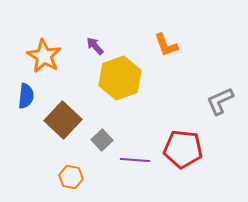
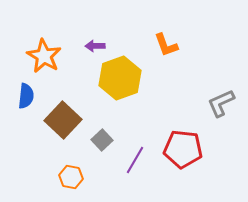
purple arrow: rotated 48 degrees counterclockwise
gray L-shape: moved 1 px right, 2 px down
purple line: rotated 64 degrees counterclockwise
